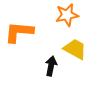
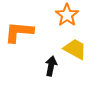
orange star: rotated 25 degrees counterclockwise
